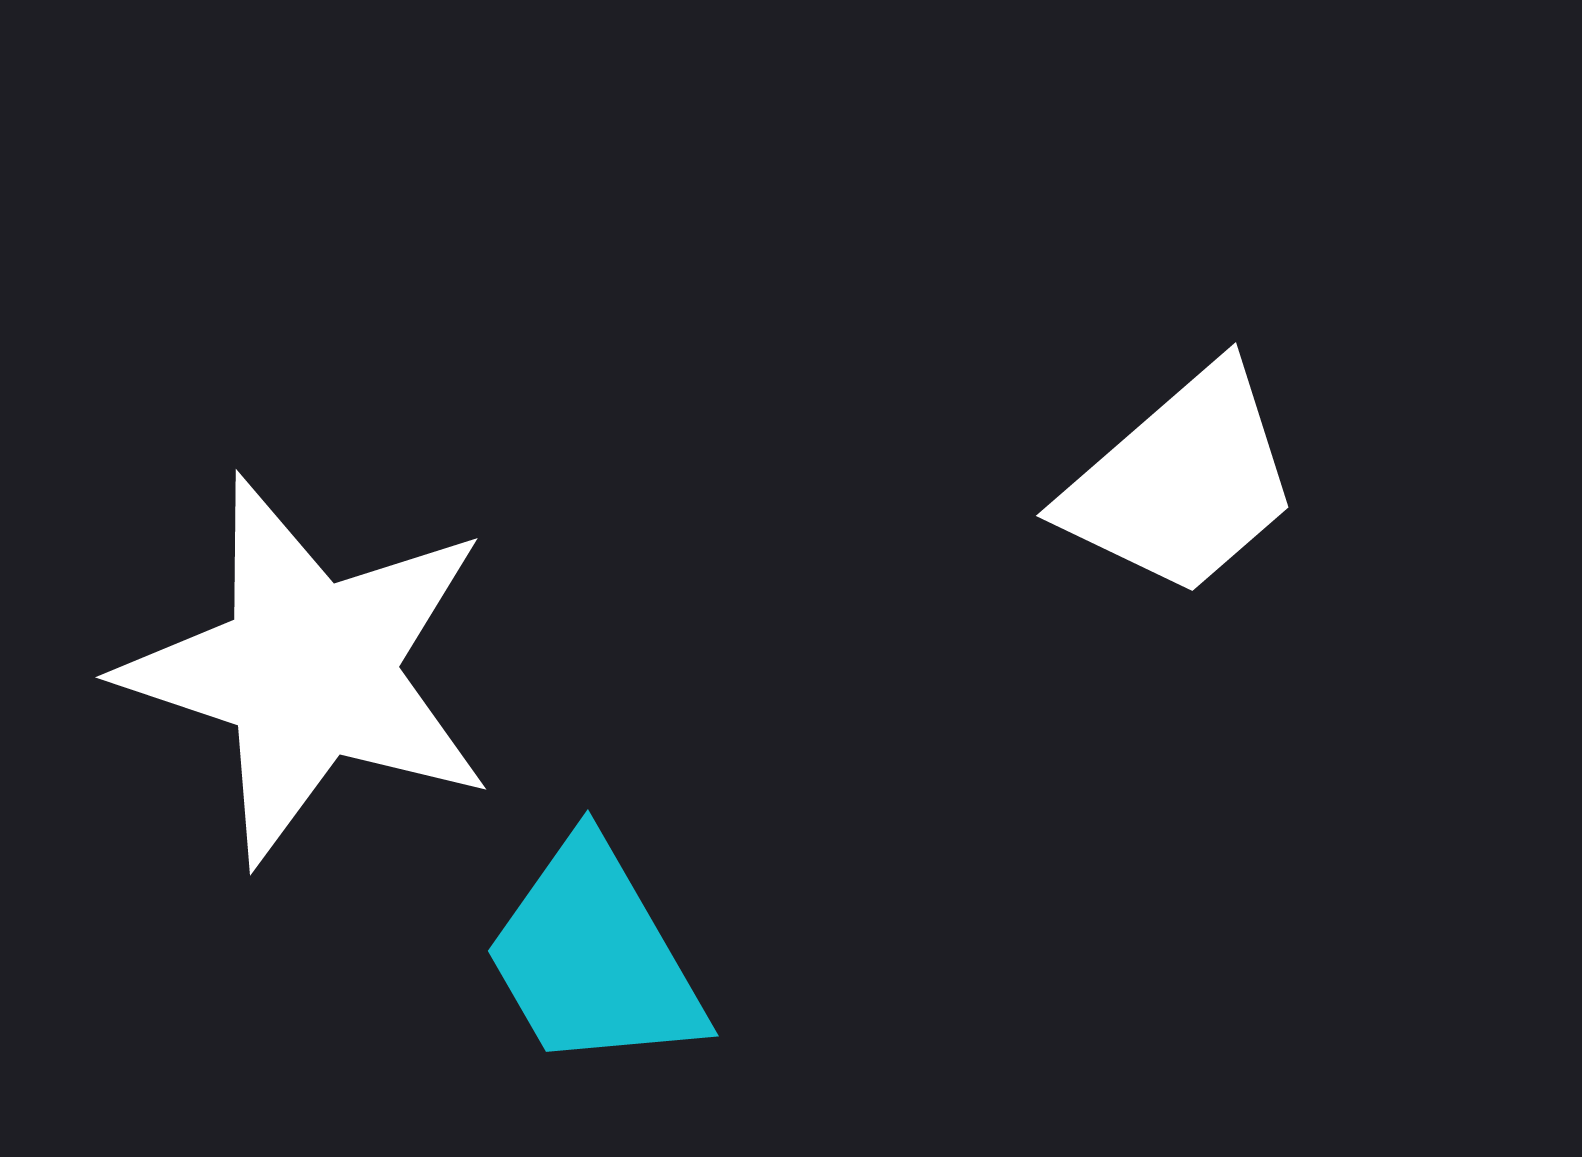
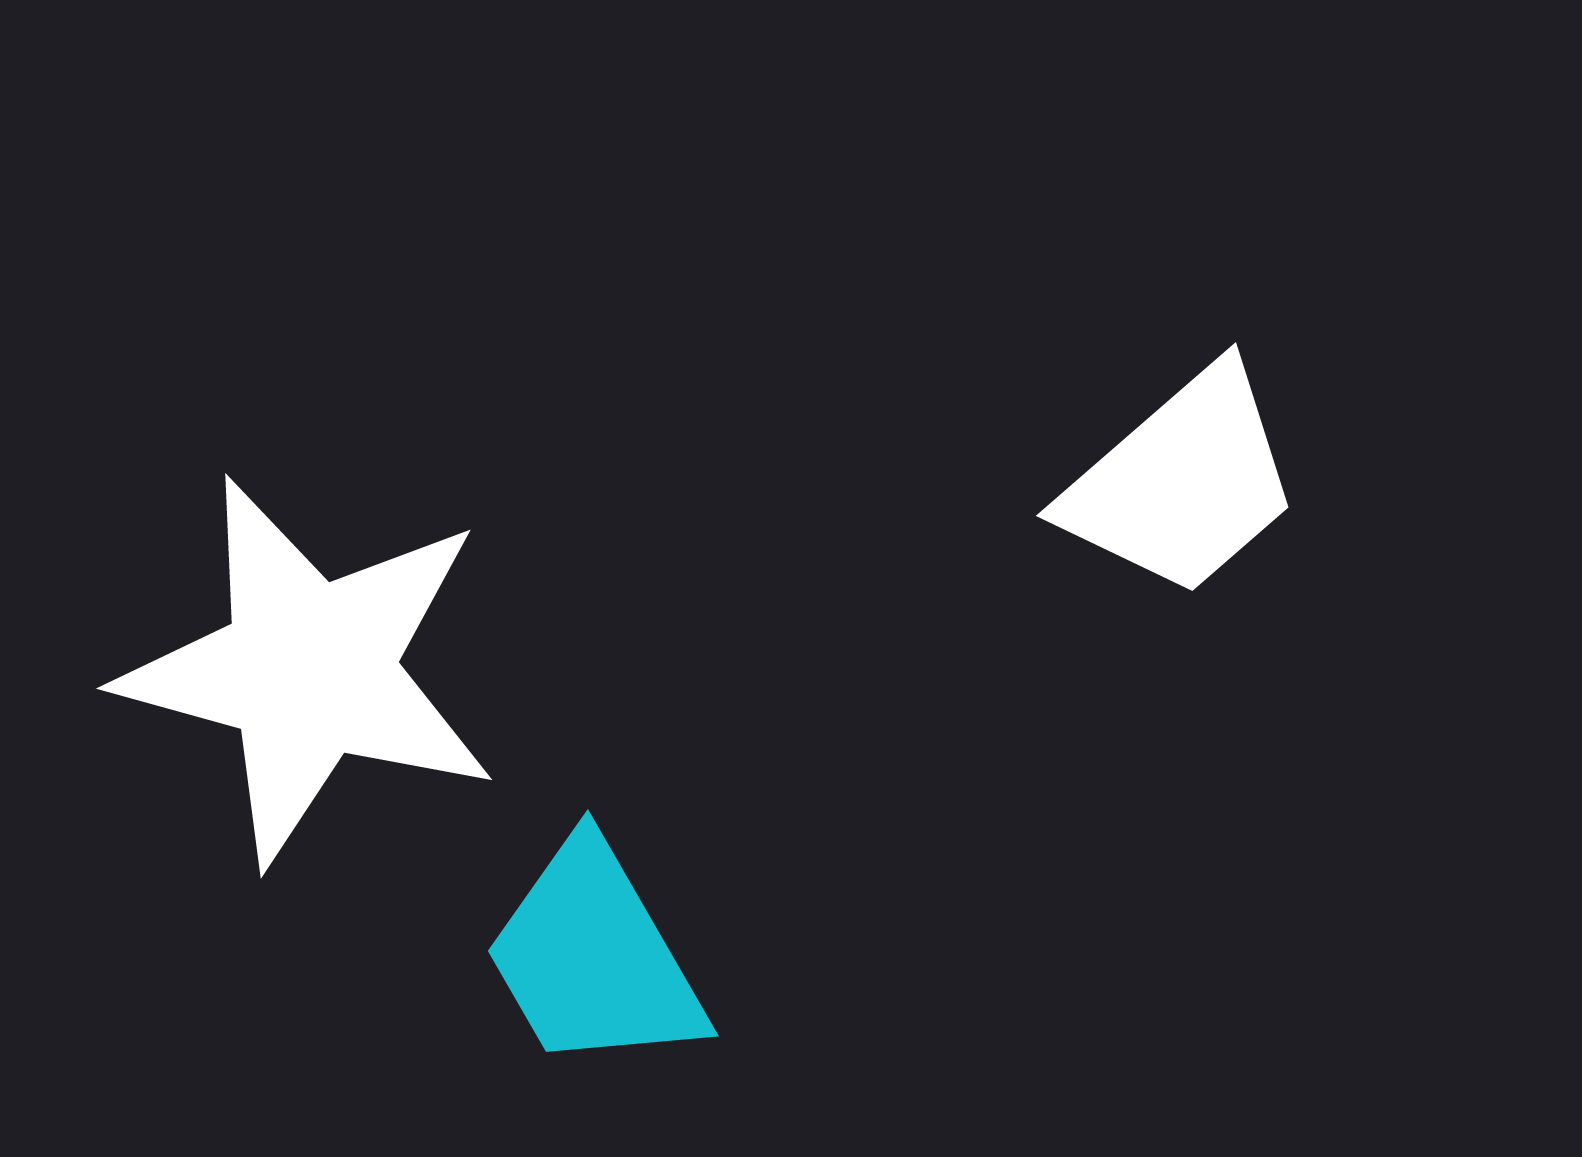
white star: rotated 3 degrees counterclockwise
